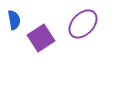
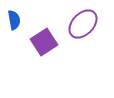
purple square: moved 3 px right, 4 px down
